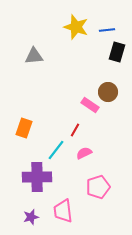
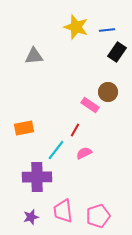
black rectangle: rotated 18 degrees clockwise
orange rectangle: rotated 60 degrees clockwise
pink pentagon: moved 29 px down
